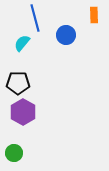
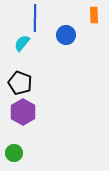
blue line: rotated 16 degrees clockwise
black pentagon: moved 2 px right; rotated 20 degrees clockwise
